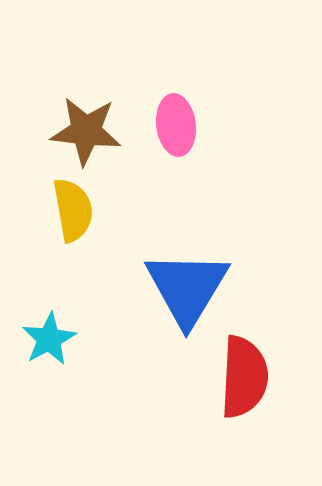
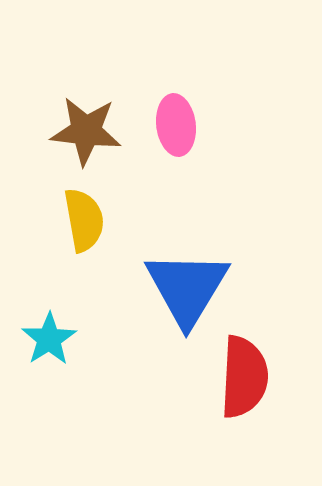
yellow semicircle: moved 11 px right, 10 px down
cyan star: rotated 4 degrees counterclockwise
